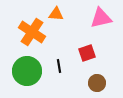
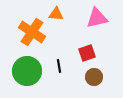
pink triangle: moved 4 px left
brown circle: moved 3 px left, 6 px up
